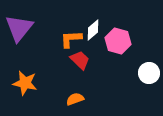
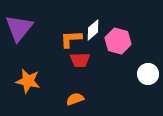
red trapezoid: rotated 135 degrees clockwise
white circle: moved 1 px left, 1 px down
orange star: moved 3 px right, 2 px up
